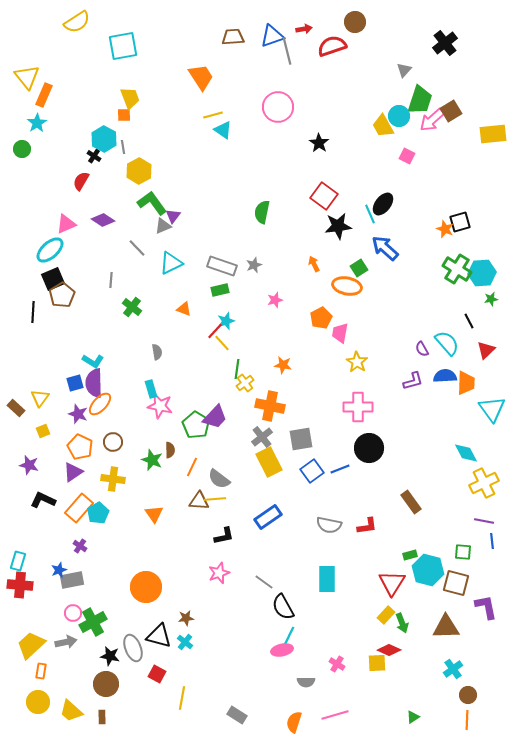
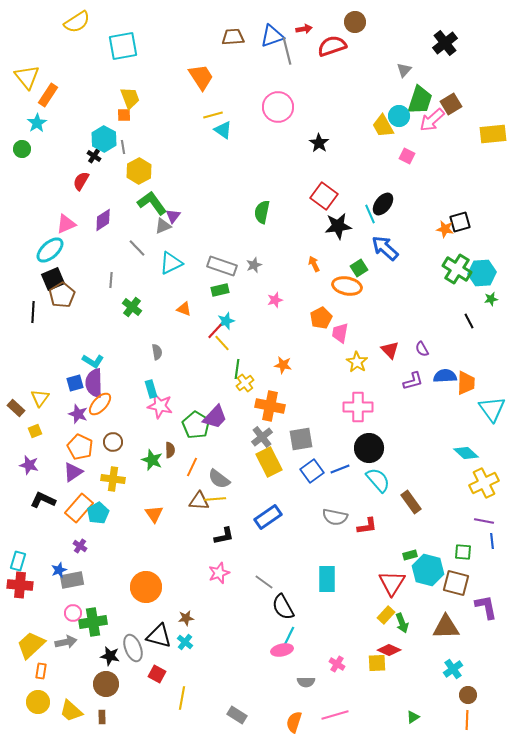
orange rectangle at (44, 95): moved 4 px right; rotated 10 degrees clockwise
brown square at (451, 111): moved 7 px up
purple diamond at (103, 220): rotated 65 degrees counterclockwise
orange star at (445, 229): rotated 12 degrees counterclockwise
cyan semicircle at (447, 343): moved 69 px left, 137 px down
red triangle at (486, 350): moved 96 px left; rotated 30 degrees counterclockwise
yellow square at (43, 431): moved 8 px left
cyan diamond at (466, 453): rotated 20 degrees counterclockwise
gray semicircle at (329, 525): moved 6 px right, 8 px up
green cross at (93, 622): rotated 20 degrees clockwise
